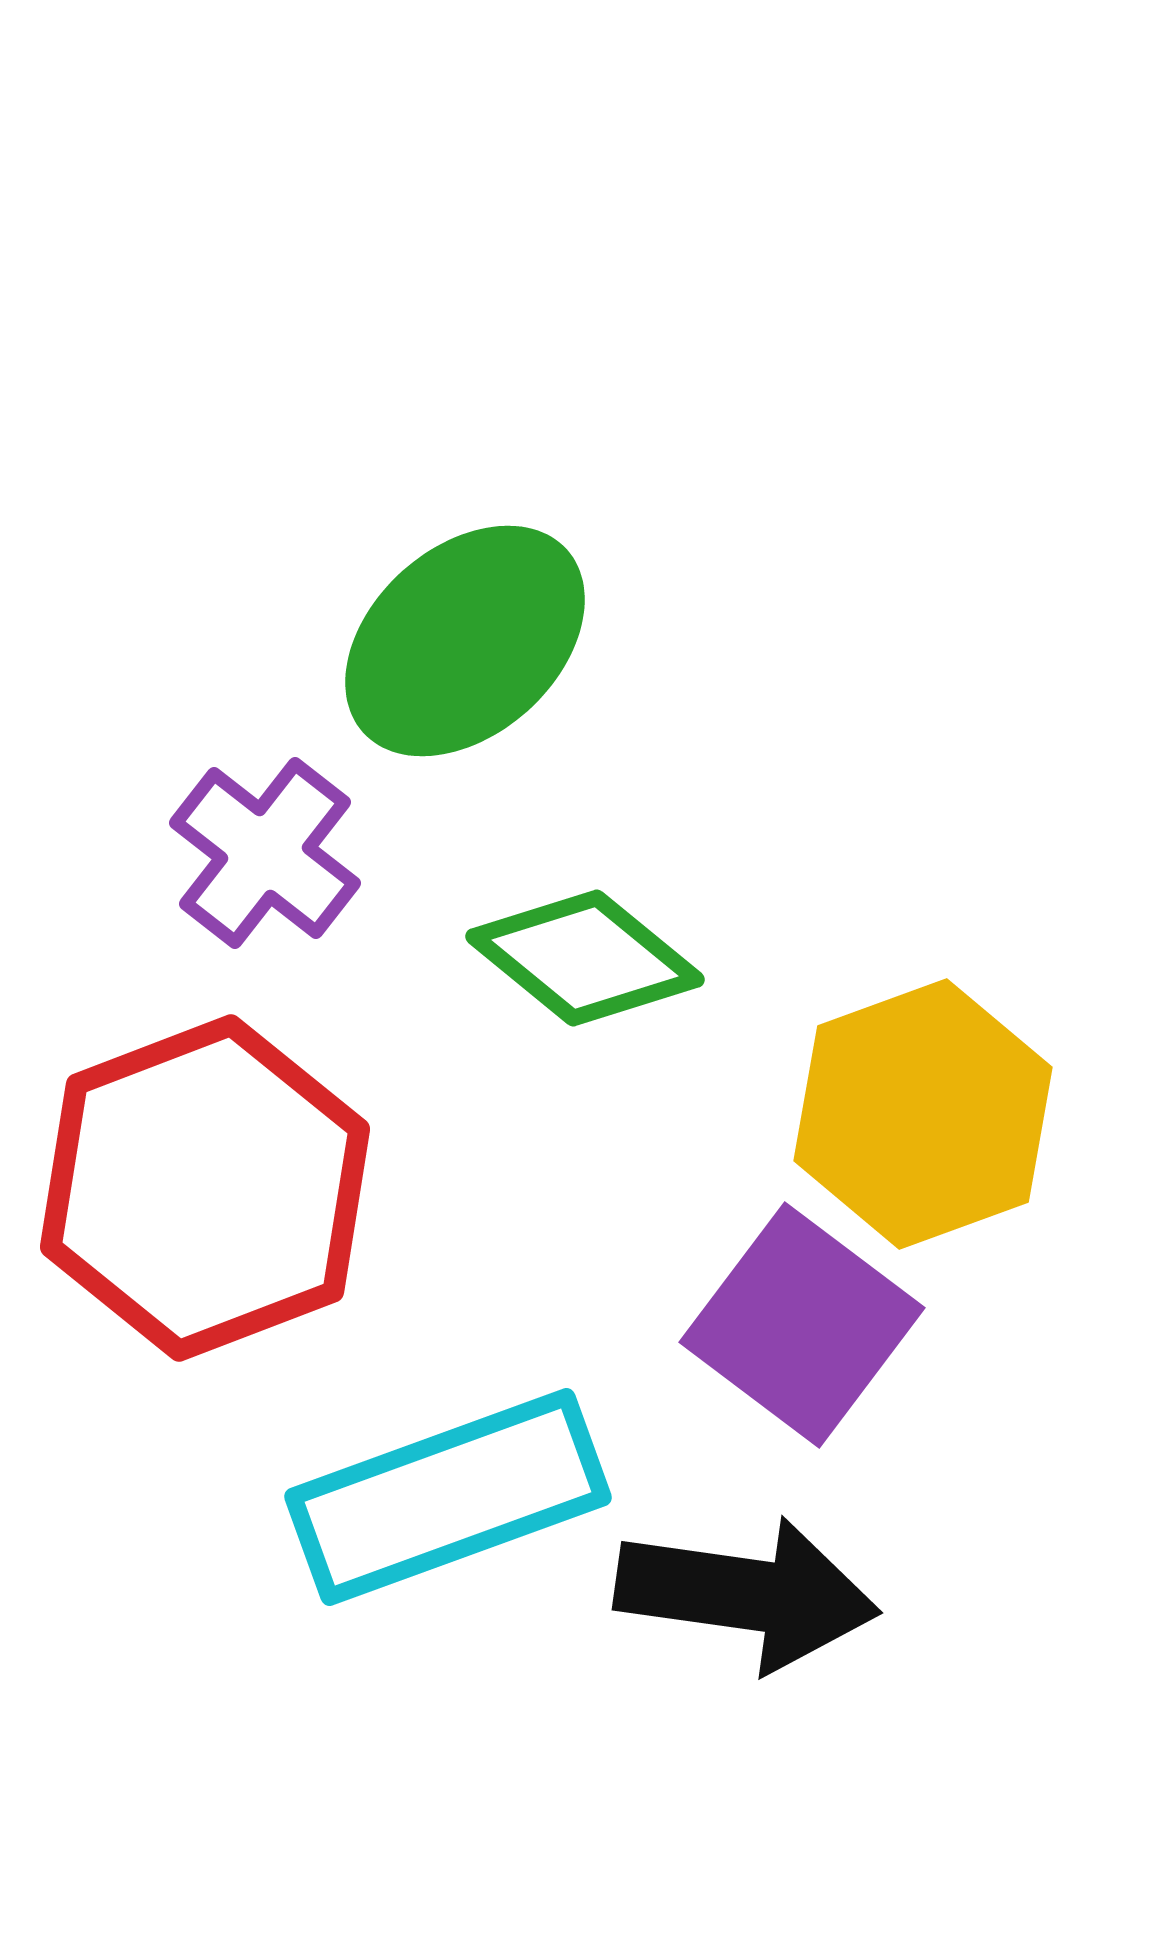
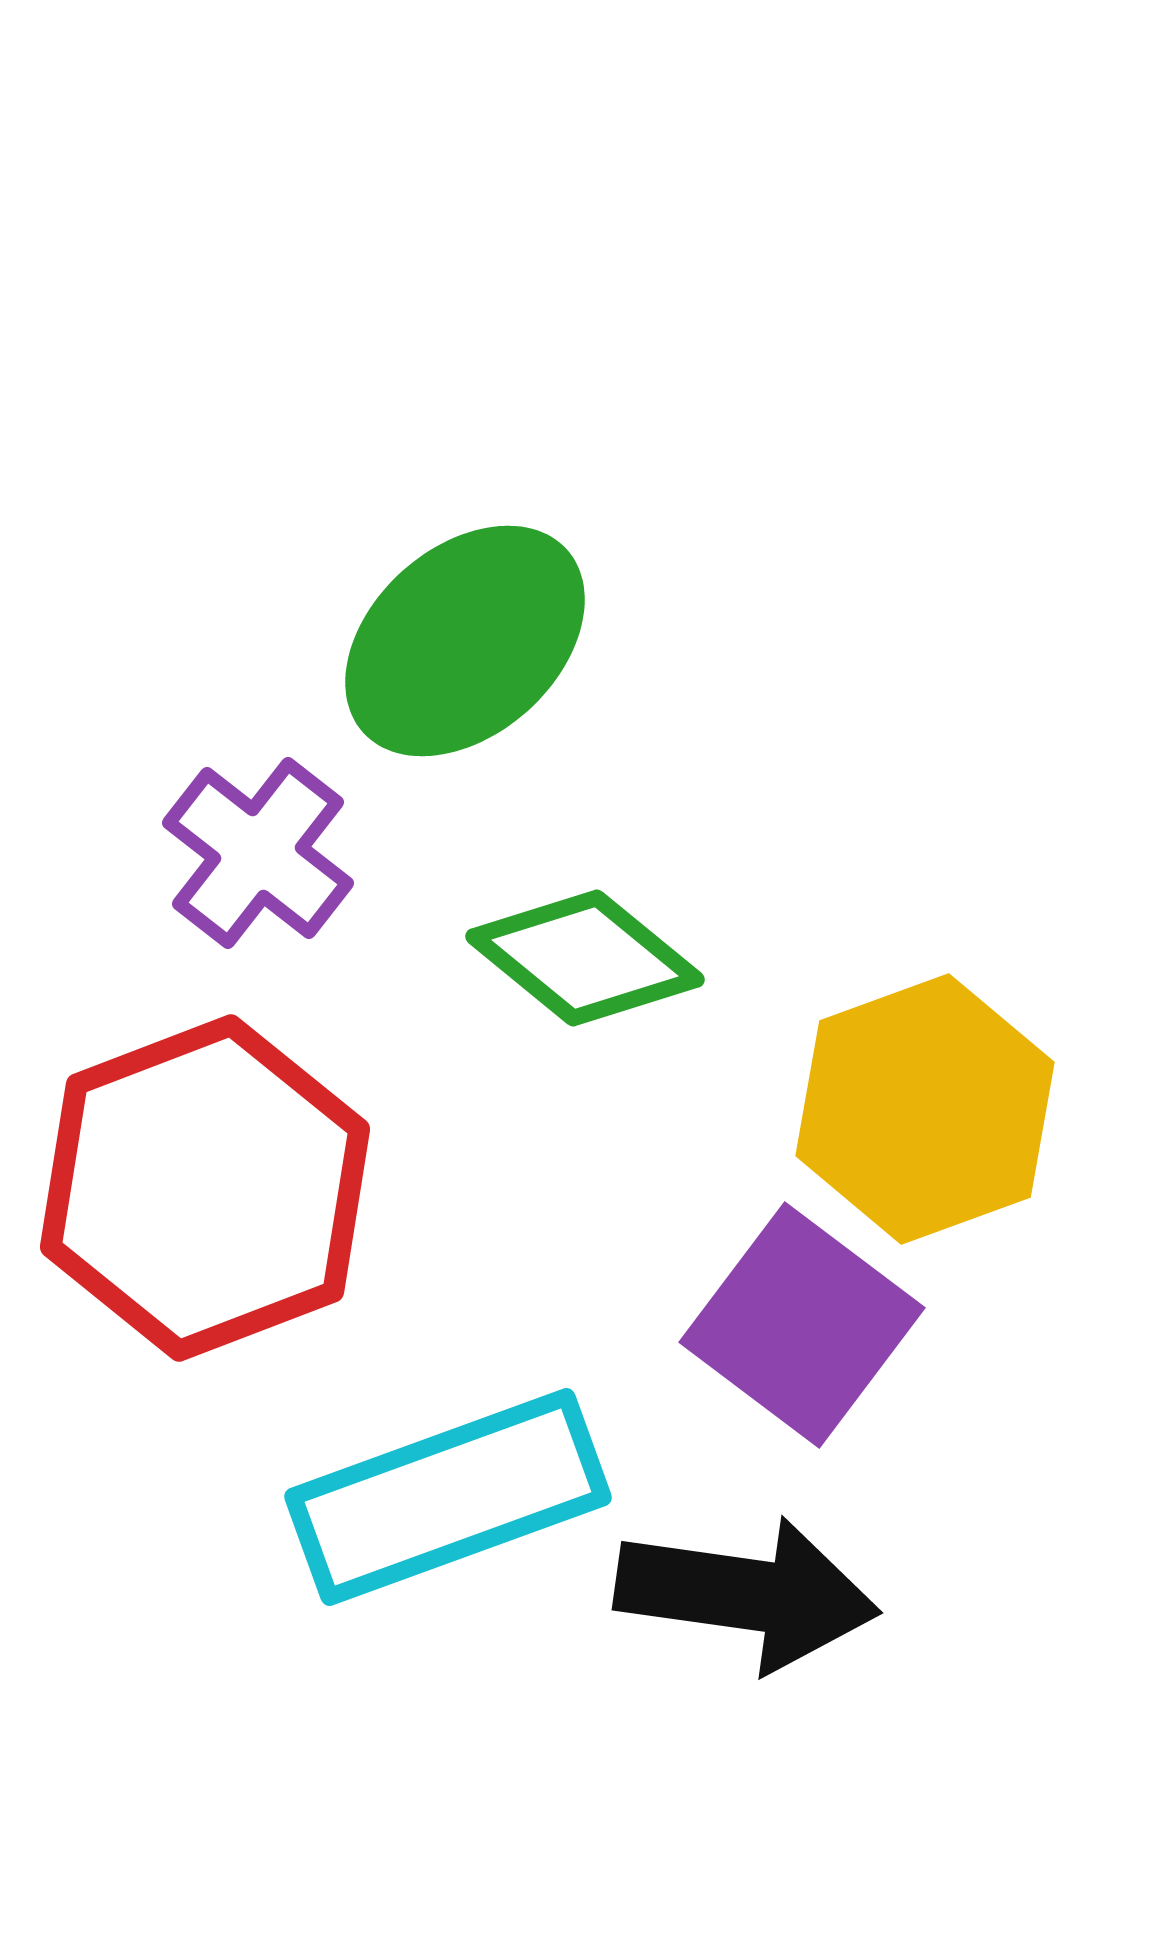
purple cross: moved 7 px left
yellow hexagon: moved 2 px right, 5 px up
